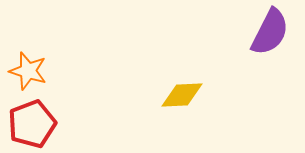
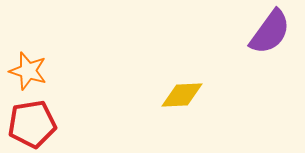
purple semicircle: rotated 9 degrees clockwise
red pentagon: rotated 12 degrees clockwise
